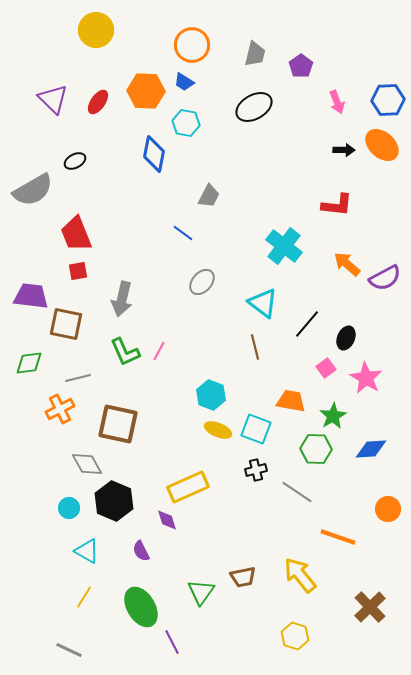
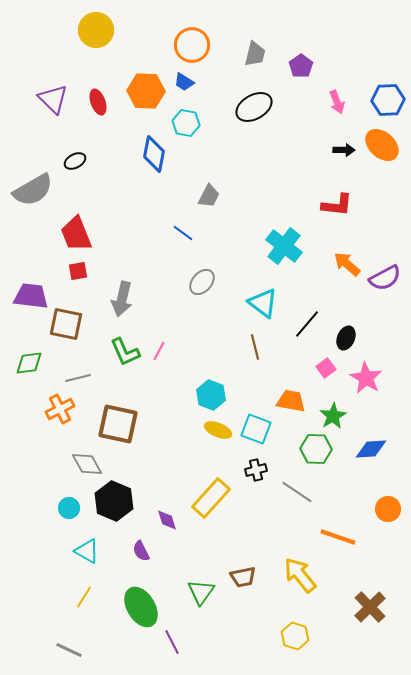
red ellipse at (98, 102): rotated 55 degrees counterclockwise
yellow rectangle at (188, 487): moved 23 px right, 11 px down; rotated 24 degrees counterclockwise
